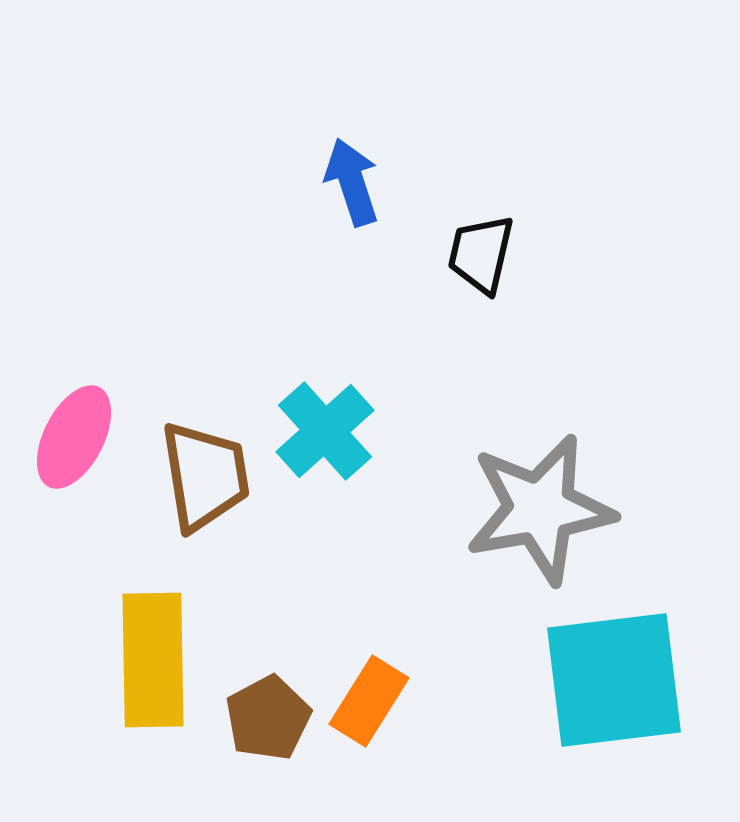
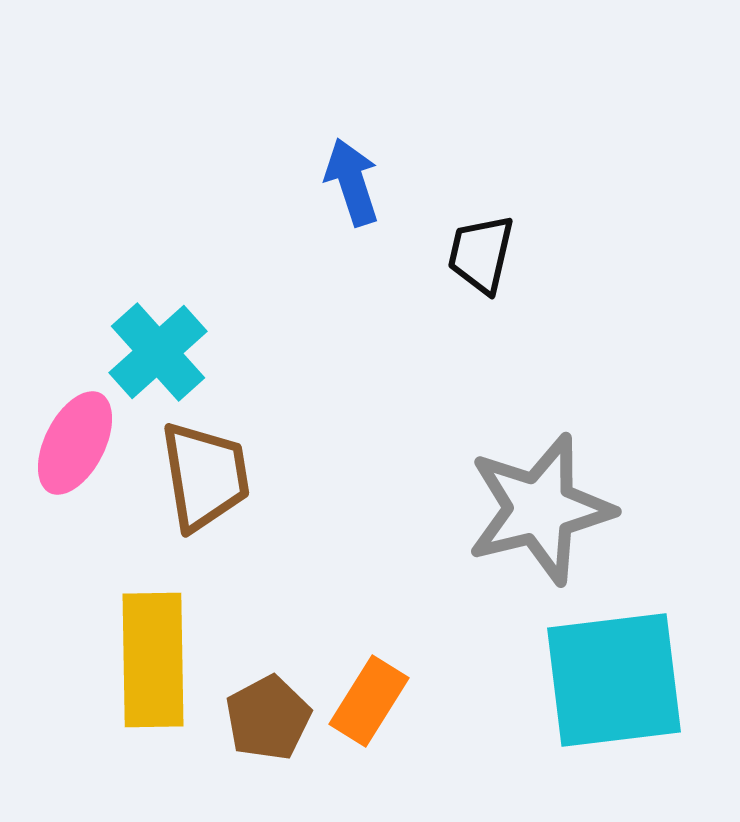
cyan cross: moved 167 px left, 79 px up
pink ellipse: moved 1 px right, 6 px down
gray star: rotated 4 degrees counterclockwise
